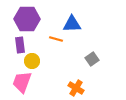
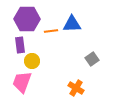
orange line: moved 5 px left, 8 px up; rotated 24 degrees counterclockwise
